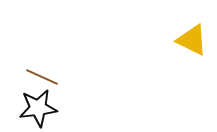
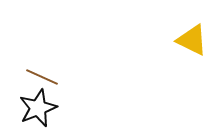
black star: rotated 15 degrees counterclockwise
